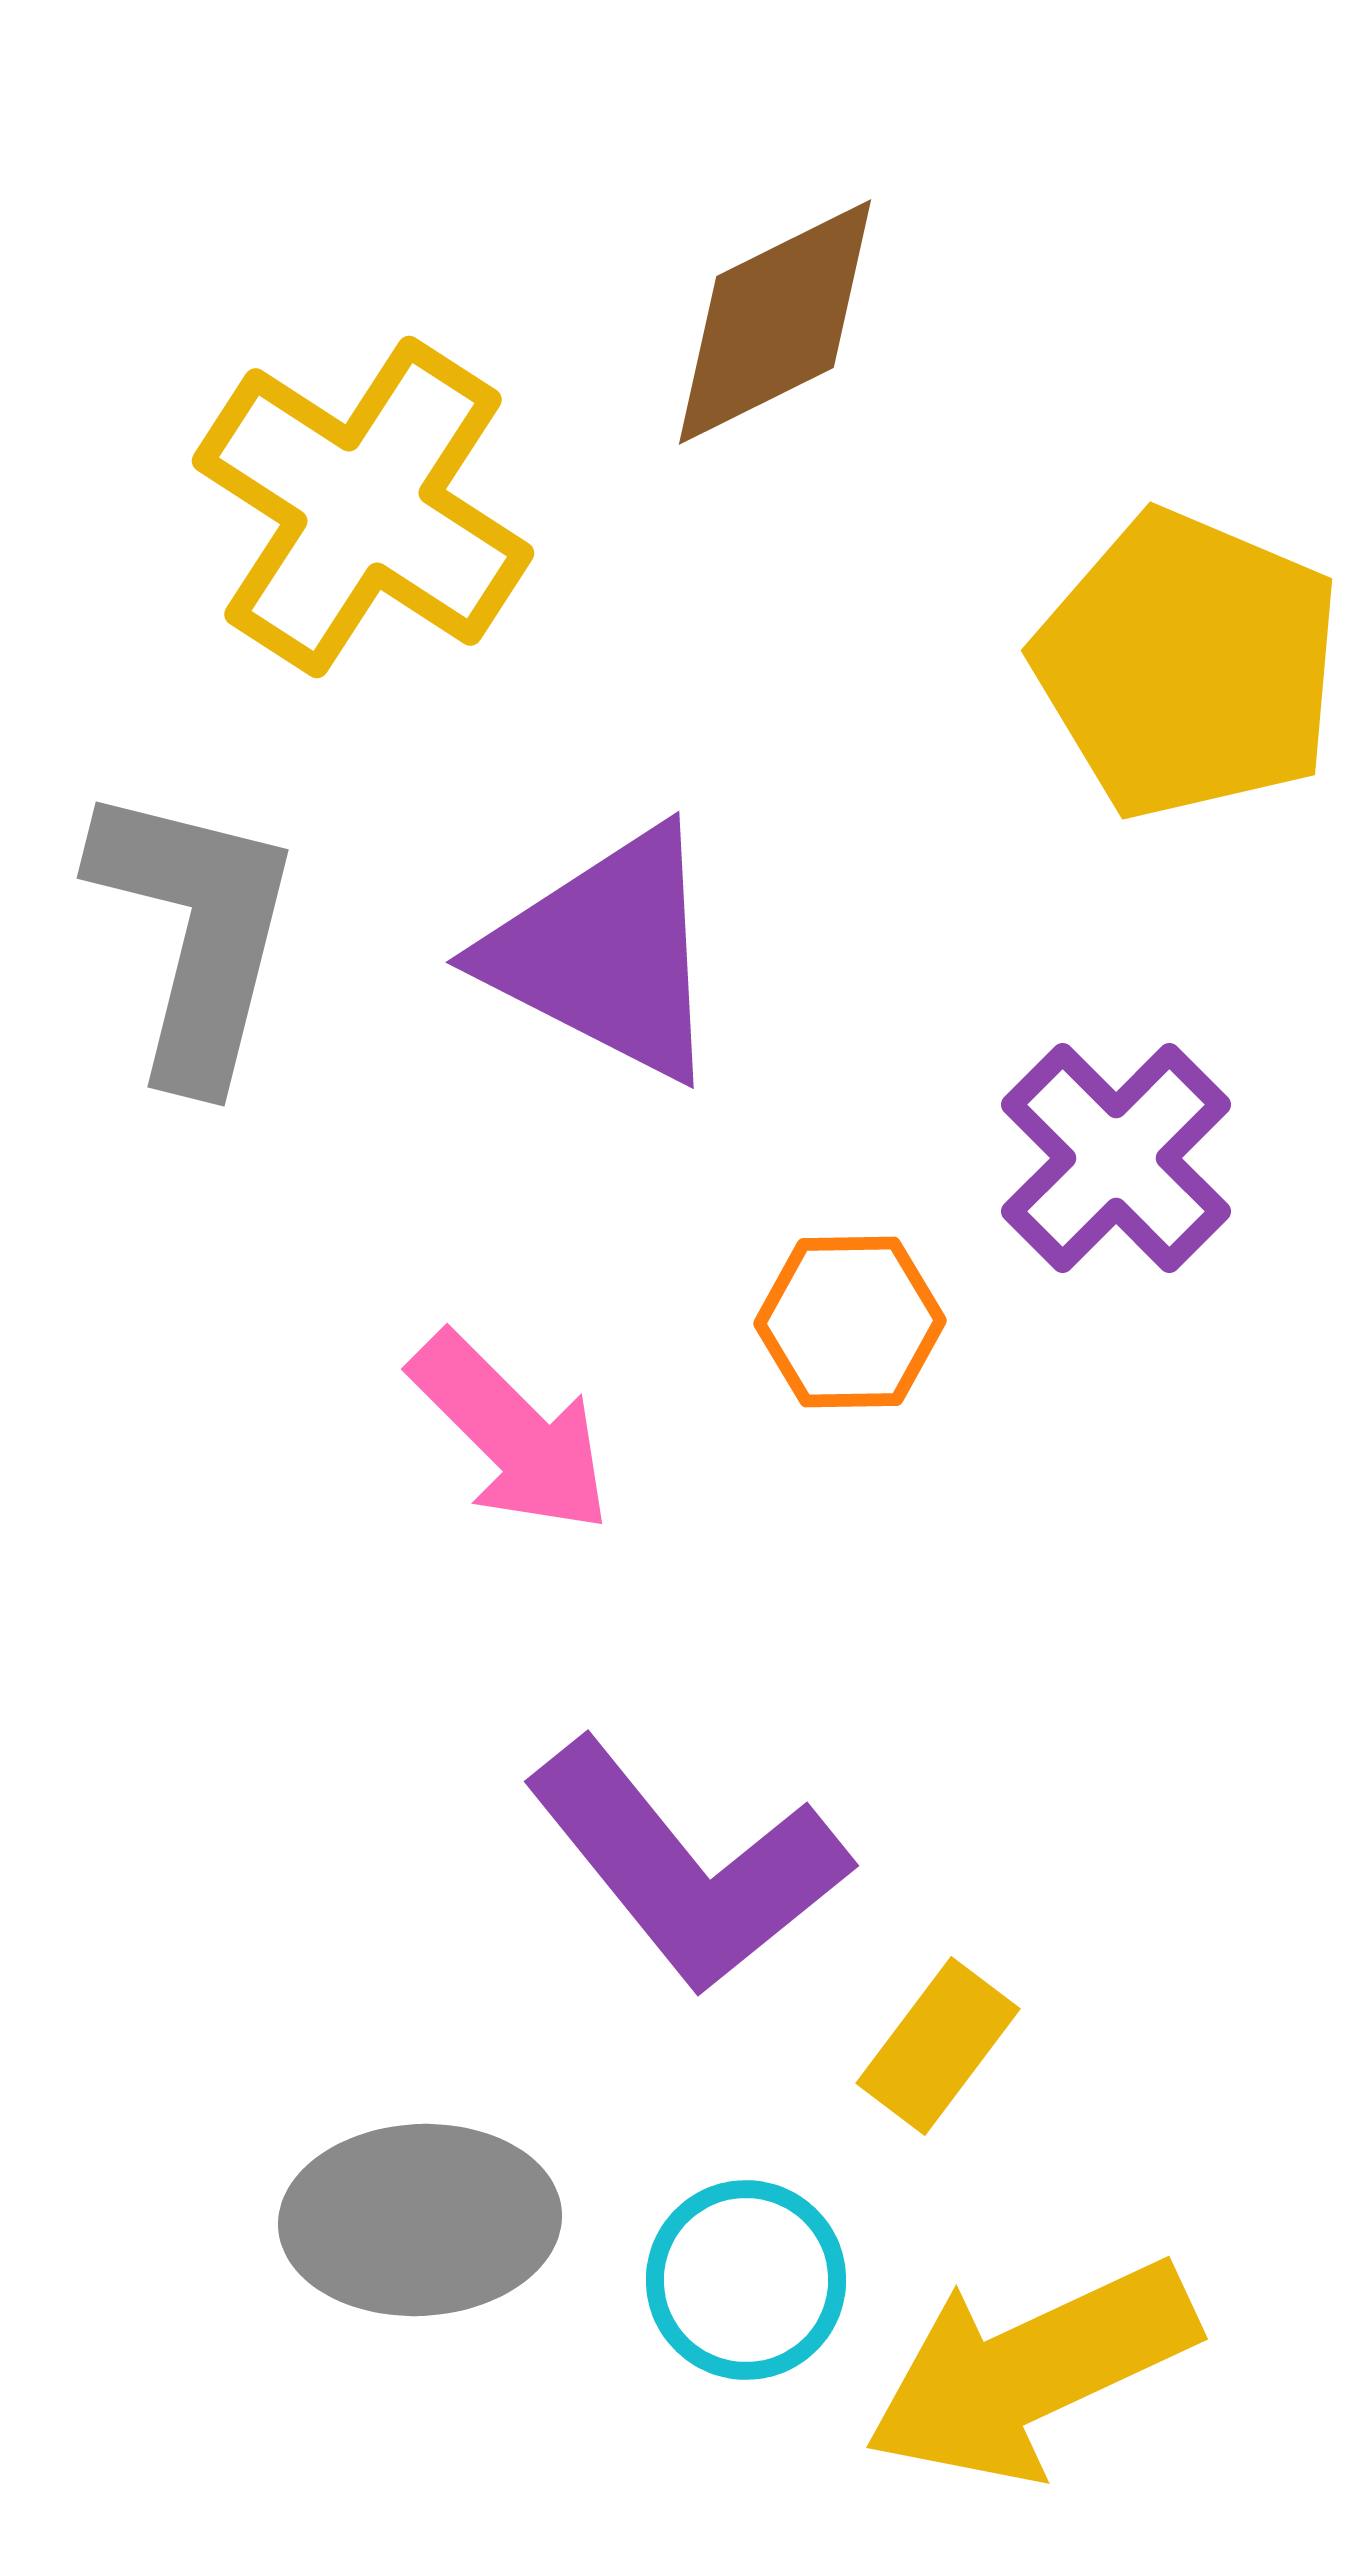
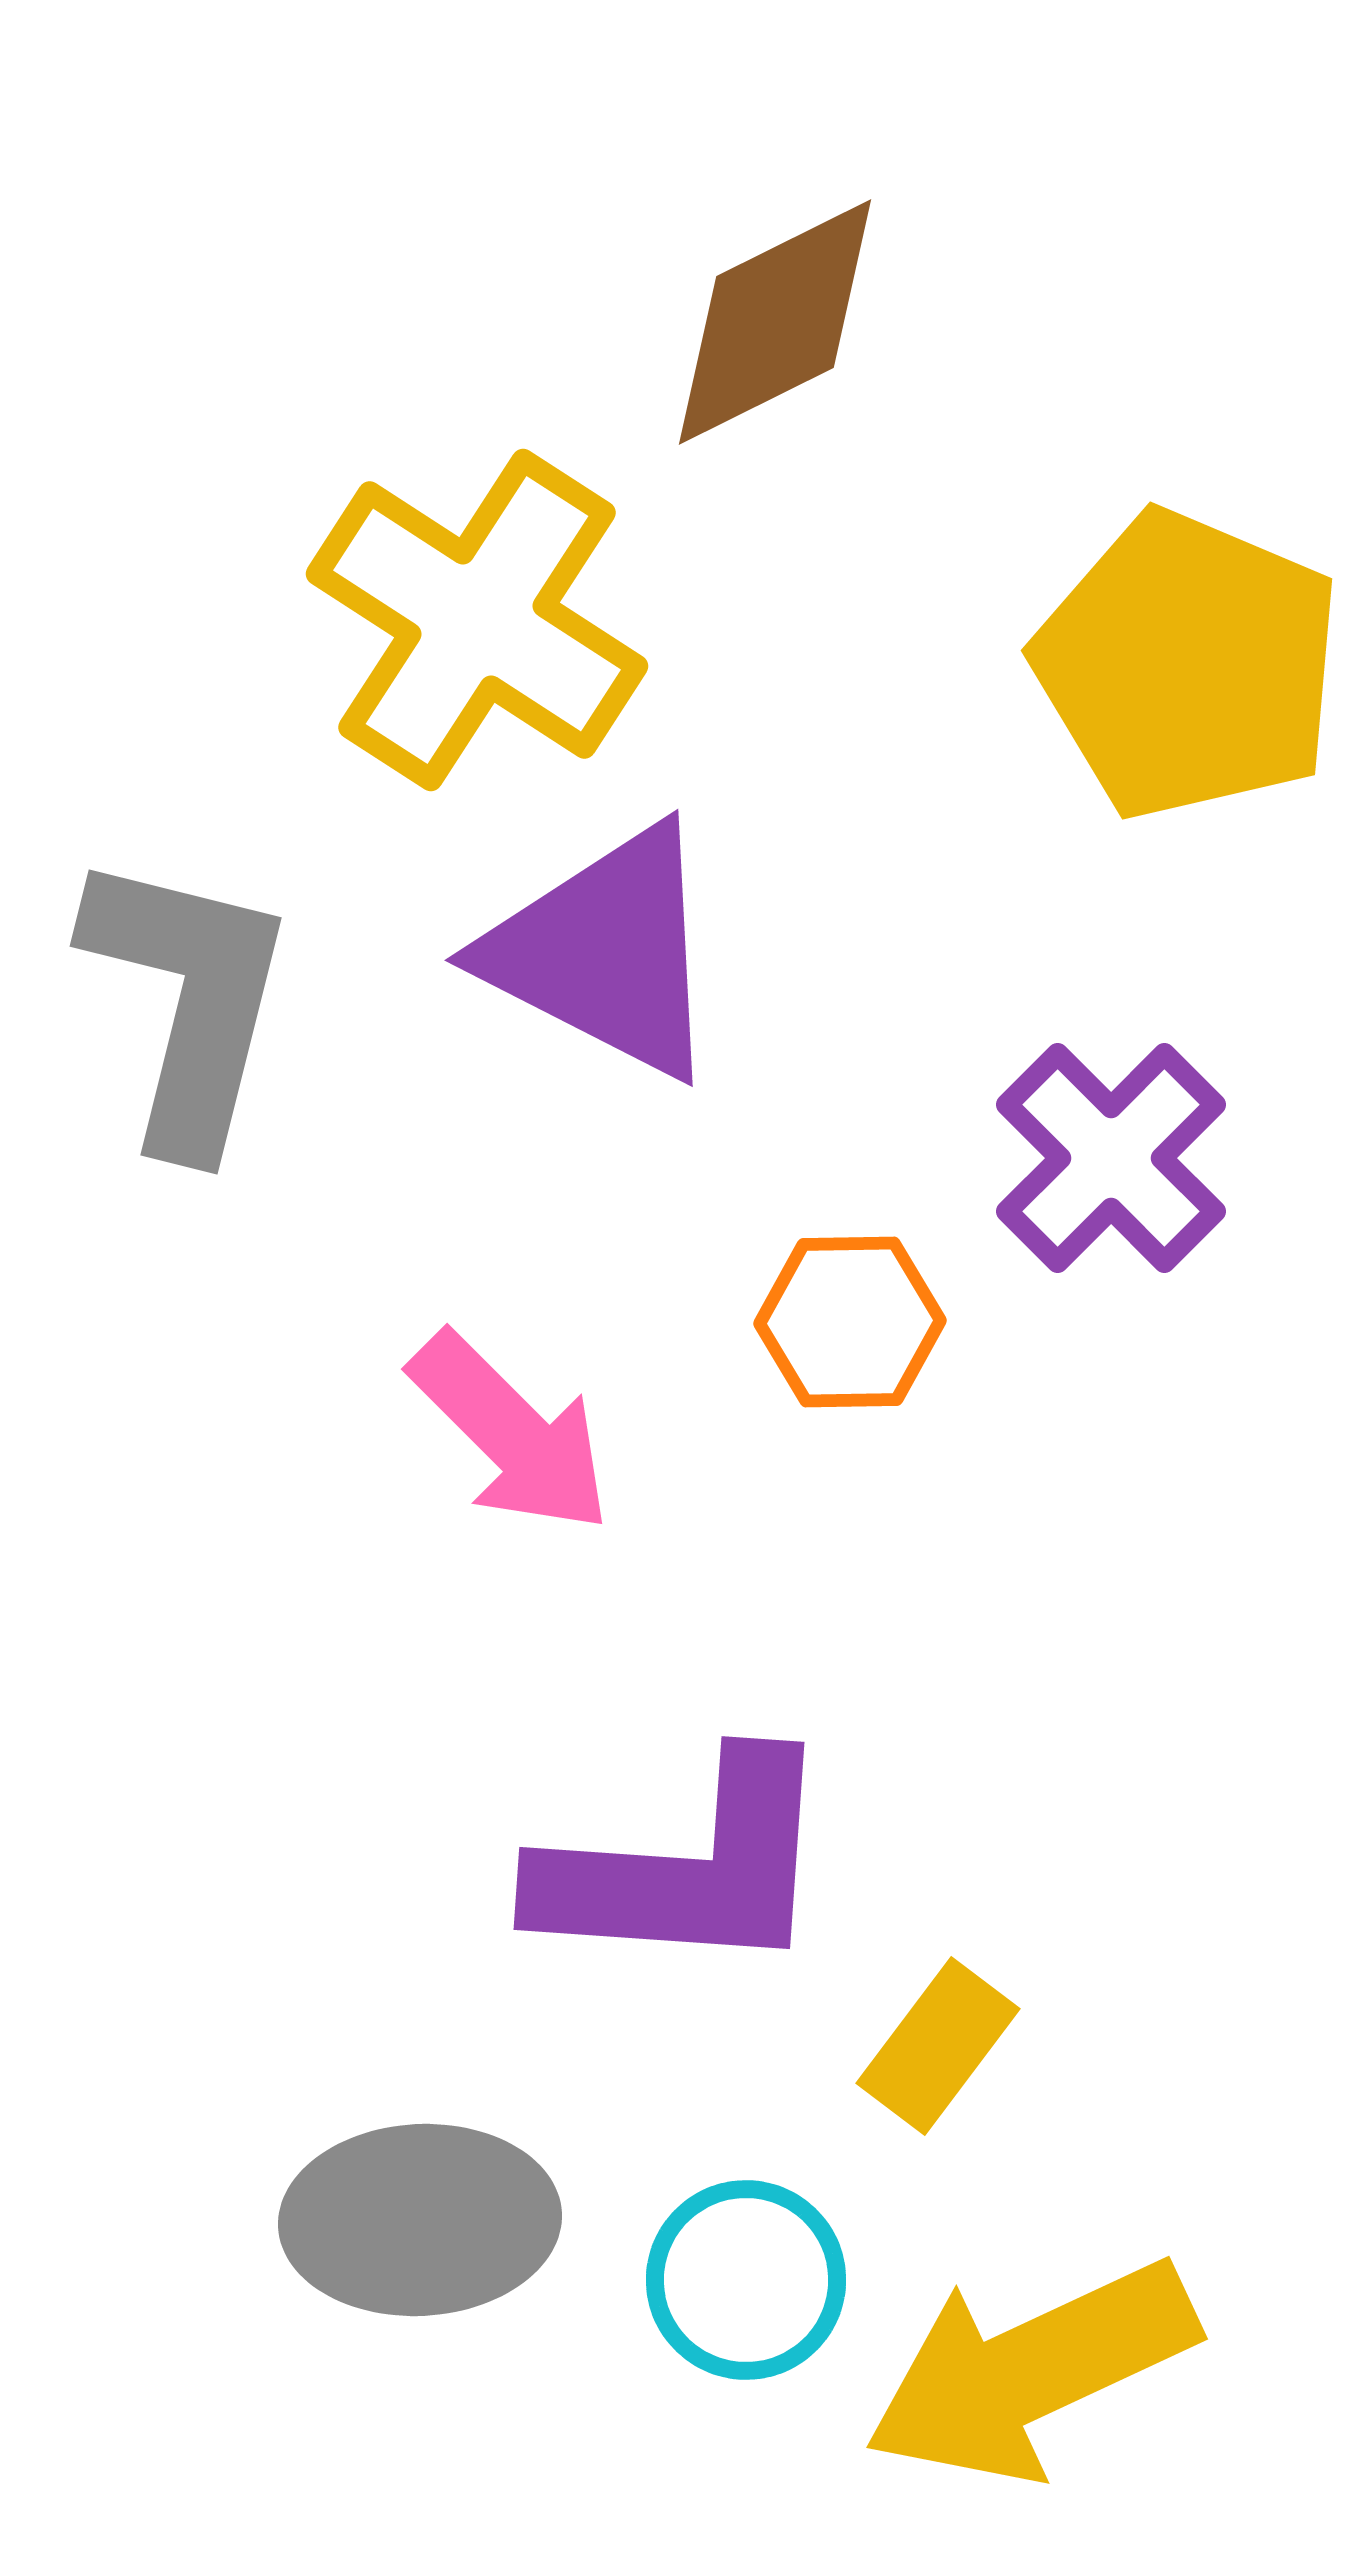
yellow cross: moved 114 px right, 113 px down
gray L-shape: moved 7 px left, 68 px down
purple triangle: moved 1 px left, 2 px up
purple cross: moved 5 px left
purple L-shape: moved 2 px down; rotated 47 degrees counterclockwise
